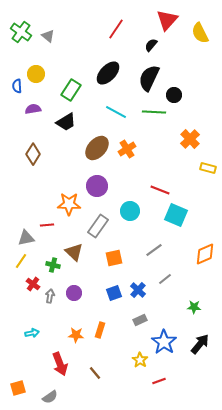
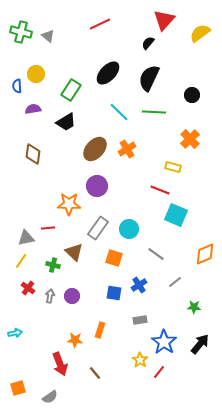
red triangle at (167, 20): moved 3 px left
red line at (116, 29): moved 16 px left, 5 px up; rotated 30 degrees clockwise
green cross at (21, 32): rotated 20 degrees counterclockwise
yellow semicircle at (200, 33): rotated 80 degrees clockwise
black semicircle at (151, 45): moved 3 px left, 2 px up
black circle at (174, 95): moved 18 px right
cyan line at (116, 112): moved 3 px right; rotated 15 degrees clockwise
brown ellipse at (97, 148): moved 2 px left, 1 px down
brown diamond at (33, 154): rotated 25 degrees counterclockwise
yellow rectangle at (208, 168): moved 35 px left, 1 px up
cyan circle at (130, 211): moved 1 px left, 18 px down
red line at (47, 225): moved 1 px right, 3 px down
gray rectangle at (98, 226): moved 2 px down
gray line at (154, 250): moved 2 px right, 4 px down; rotated 72 degrees clockwise
orange square at (114, 258): rotated 30 degrees clockwise
gray line at (165, 279): moved 10 px right, 3 px down
red cross at (33, 284): moved 5 px left, 4 px down
blue cross at (138, 290): moved 1 px right, 5 px up; rotated 14 degrees clockwise
purple circle at (74, 293): moved 2 px left, 3 px down
blue square at (114, 293): rotated 28 degrees clockwise
gray rectangle at (140, 320): rotated 16 degrees clockwise
cyan arrow at (32, 333): moved 17 px left
orange star at (76, 335): moved 1 px left, 5 px down
red line at (159, 381): moved 9 px up; rotated 32 degrees counterclockwise
